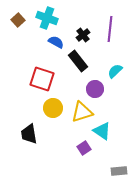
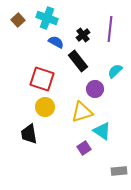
yellow circle: moved 8 px left, 1 px up
